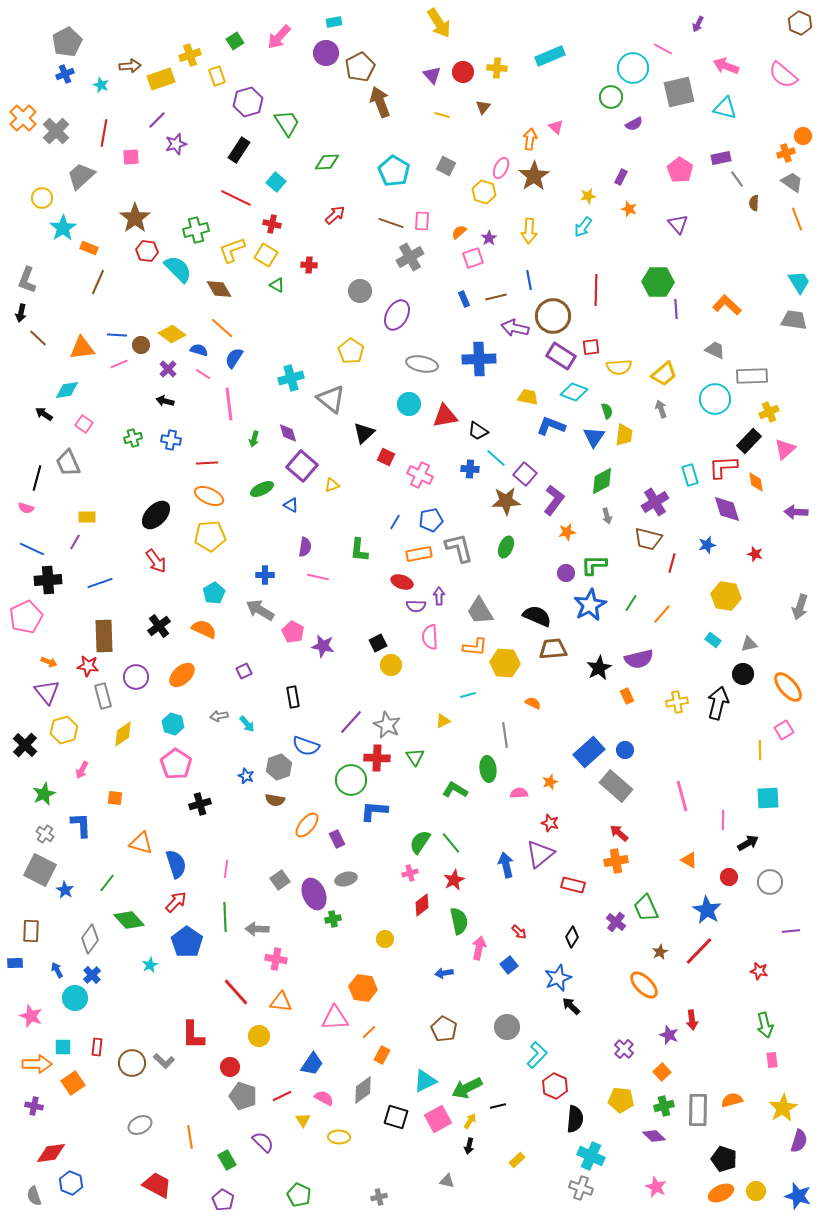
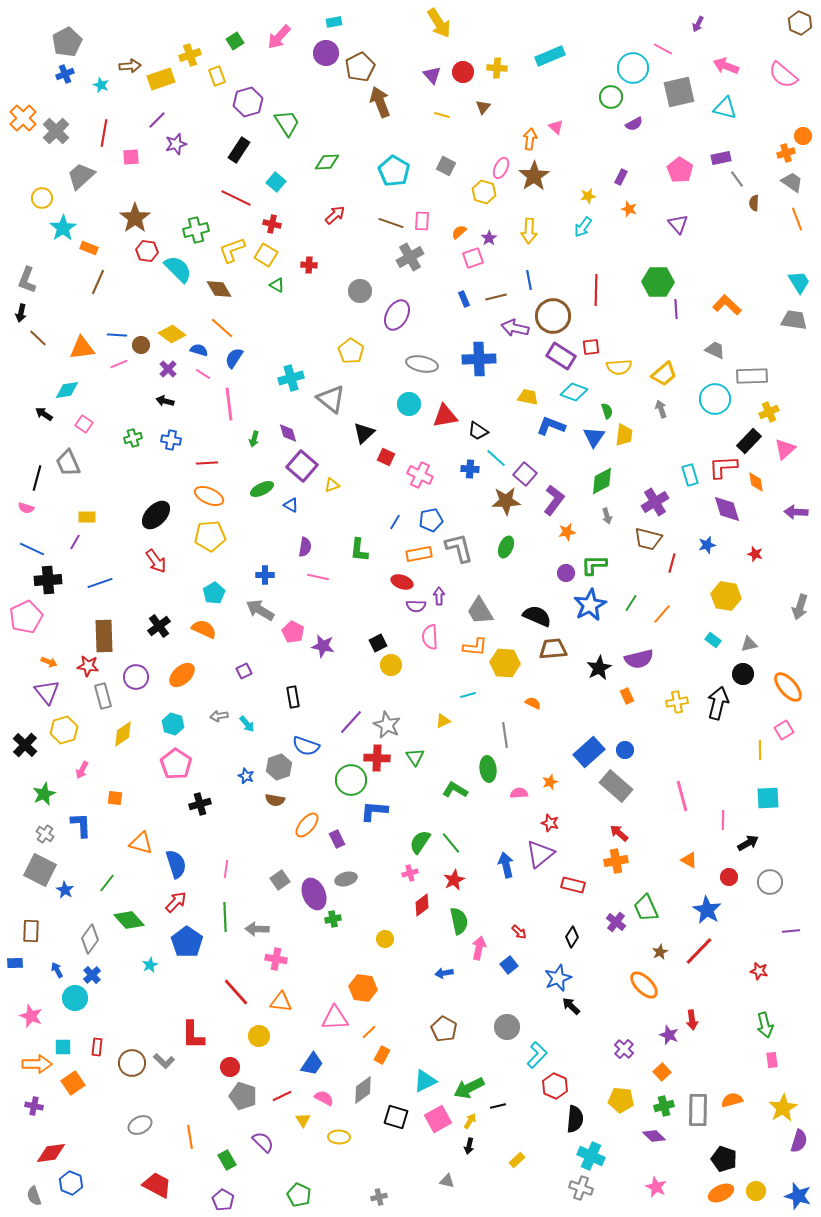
green arrow at (467, 1088): moved 2 px right
